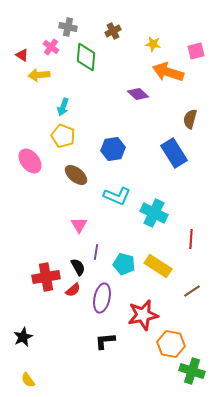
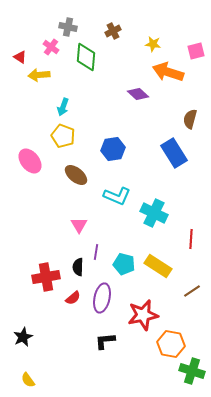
red triangle: moved 2 px left, 2 px down
black semicircle: rotated 150 degrees counterclockwise
red semicircle: moved 8 px down
